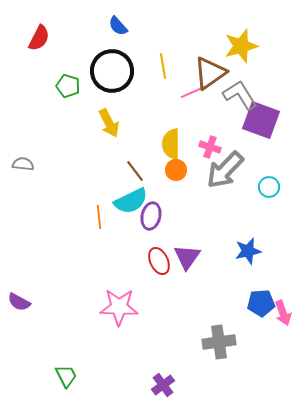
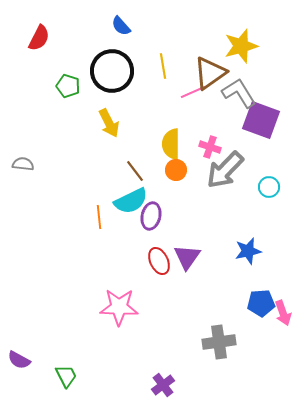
blue semicircle: moved 3 px right
gray L-shape: moved 1 px left, 2 px up
purple semicircle: moved 58 px down
